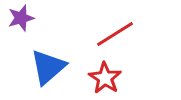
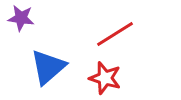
purple star: rotated 24 degrees clockwise
red star: rotated 16 degrees counterclockwise
